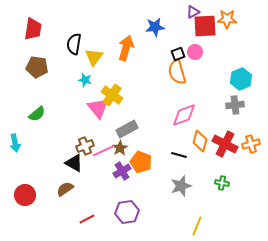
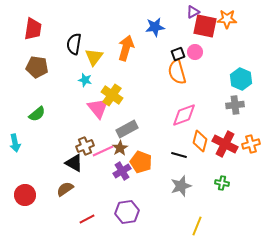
red square: rotated 15 degrees clockwise
cyan hexagon: rotated 15 degrees counterclockwise
